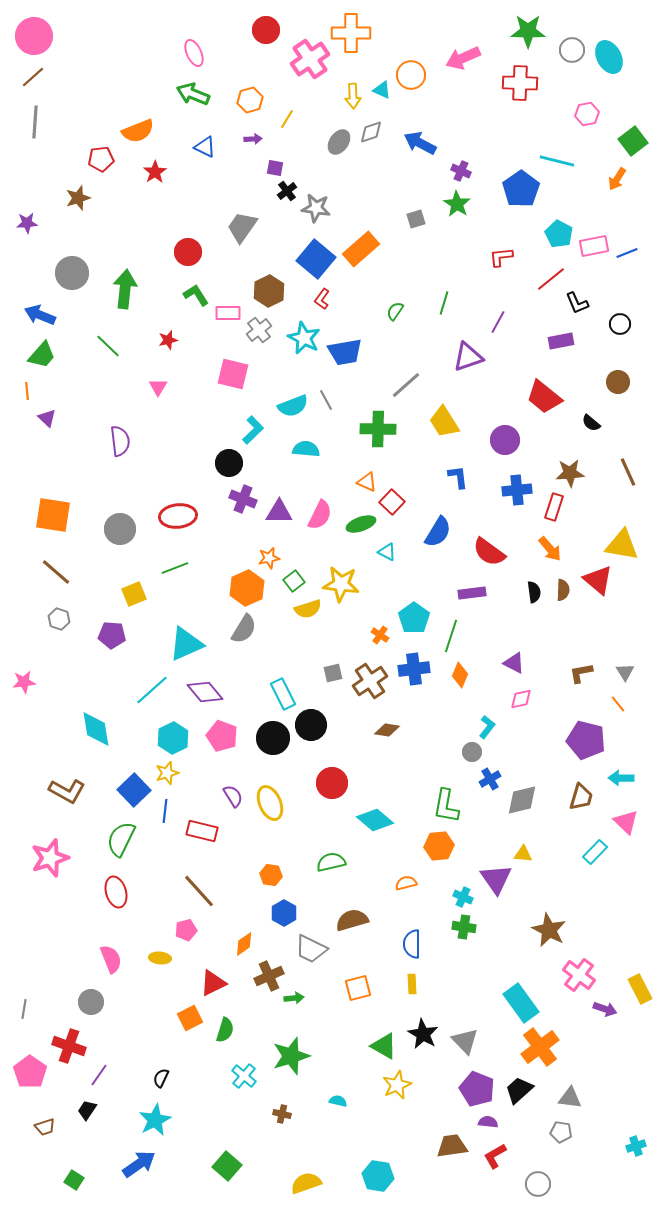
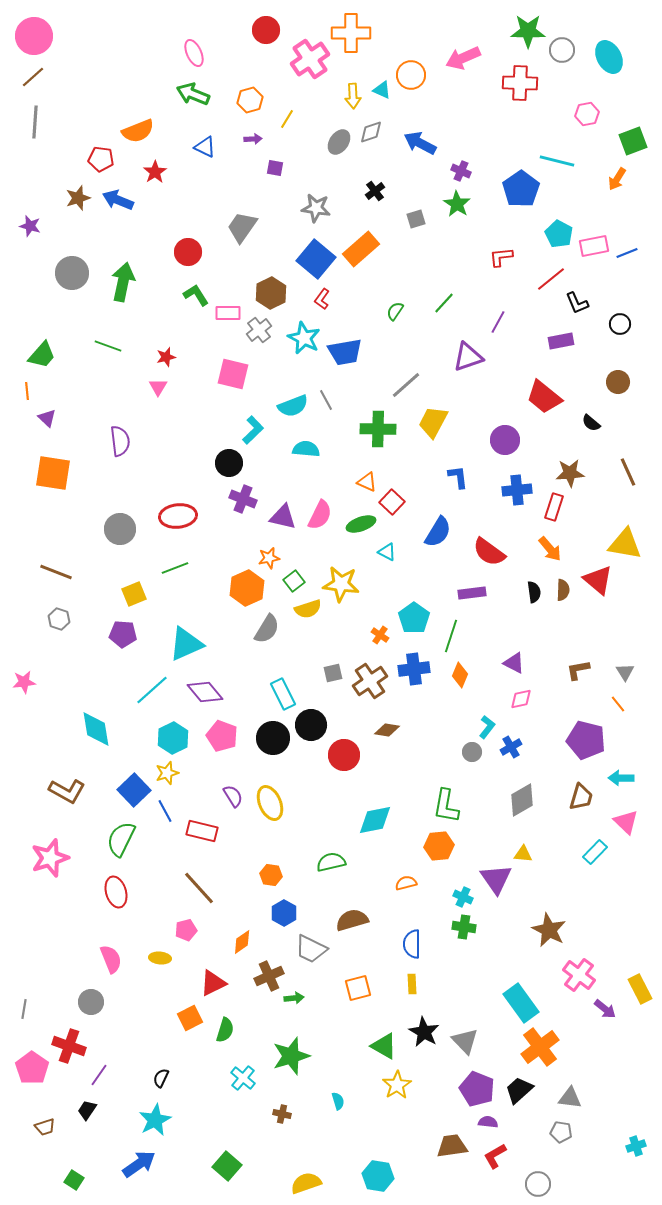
gray circle at (572, 50): moved 10 px left
green square at (633, 141): rotated 16 degrees clockwise
red pentagon at (101, 159): rotated 15 degrees clockwise
black cross at (287, 191): moved 88 px right
purple star at (27, 223): moved 3 px right, 3 px down; rotated 20 degrees clockwise
green arrow at (125, 289): moved 2 px left, 7 px up; rotated 6 degrees clockwise
brown hexagon at (269, 291): moved 2 px right, 2 px down
green line at (444, 303): rotated 25 degrees clockwise
blue arrow at (40, 315): moved 78 px right, 115 px up
red star at (168, 340): moved 2 px left, 17 px down
green line at (108, 346): rotated 24 degrees counterclockwise
yellow trapezoid at (444, 422): moved 11 px left; rotated 60 degrees clockwise
purple triangle at (279, 512): moved 4 px right, 5 px down; rotated 12 degrees clockwise
orange square at (53, 515): moved 42 px up
yellow triangle at (622, 545): moved 3 px right, 1 px up
brown line at (56, 572): rotated 20 degrees counterclockwise
gray semicircle at (244, 629): moved 23 px right
purple pentagon at (112, 635): moved 11 px right, 1 px up
brown L-shape at (581, 673): moved 3 px left, 3 px up
blue cross at (490, 779): moved 21 px right, 32 px up
red circle at (332, 783): moved 12 px right, 28 px up
gray diamond at (522, 800): rotated 16 degrees counterclockwise
blue line at (165, 811): rotated 35 degrees counterclockwise
cyan diamond at (375, 820): rotated 51 degrees counterclockwise
brown line at (199, 891): moved 3 px up
orange diamond at (244, 944): moved 2 px left, 2 px up
purple arrow at (605, 1009): rotated 20 degrees clockwise
black star at (423, 1034): moved 1 px right, 2 px up
pink pentagon at (30, 1072): moved 2 px right, 4 px up
cyan cross at (244, 1076): moved 1 px left, 2 px down
yellow star at (397, 1085): rotated 8 degrees counterclockwise
cyan semicircle at (338, 1101): rotated 60 degrees clockwise
